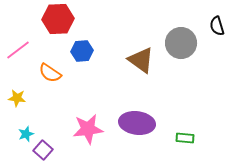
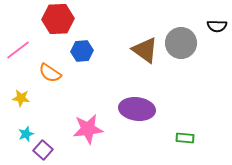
black semicircle: rotated 72 degrees counterclockwise
brown triangle: moved 4 px right, 10 px up
yellow star: moved 4 px right
purple ellipse: moved 14 px up
